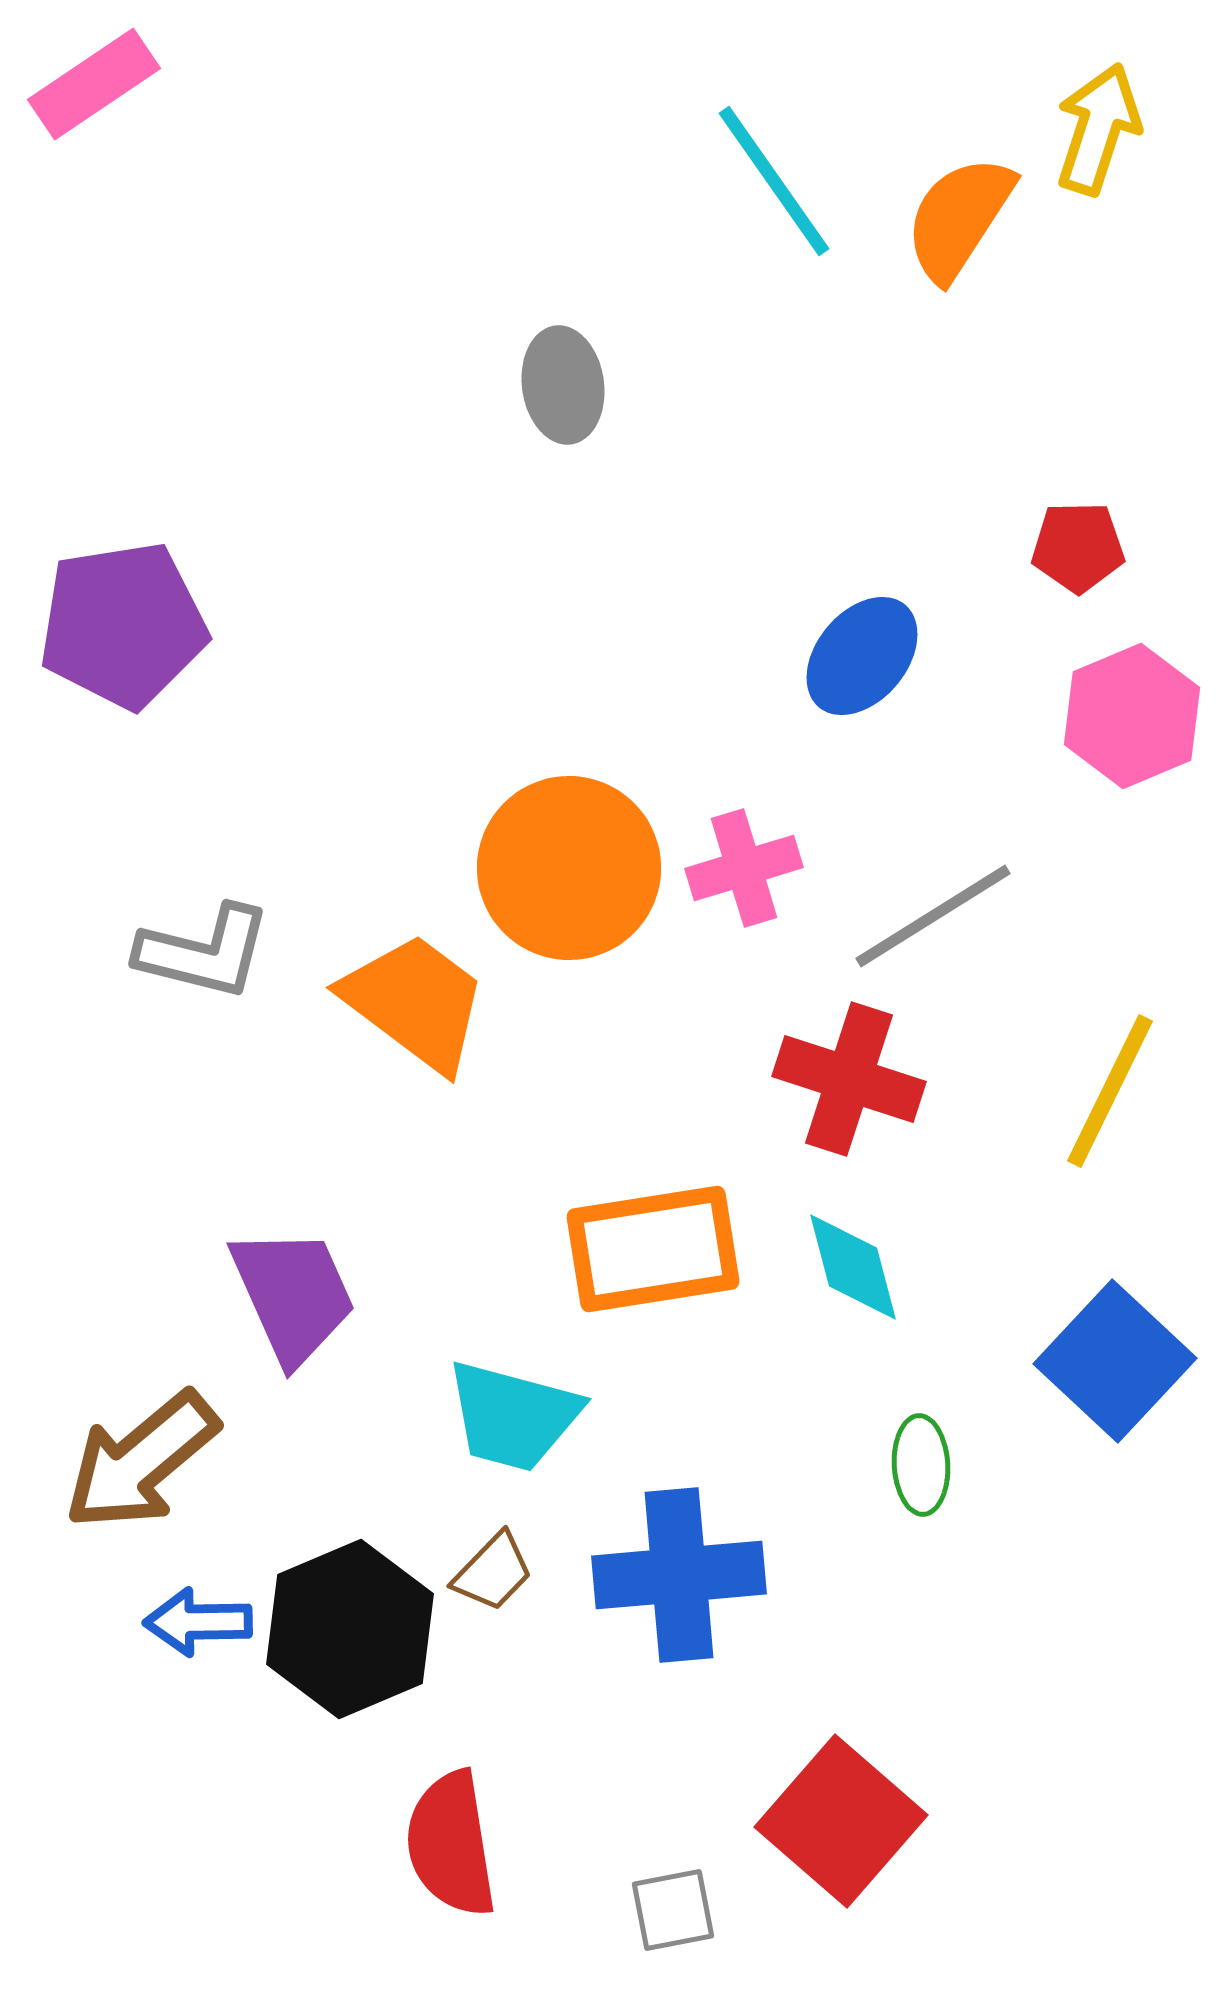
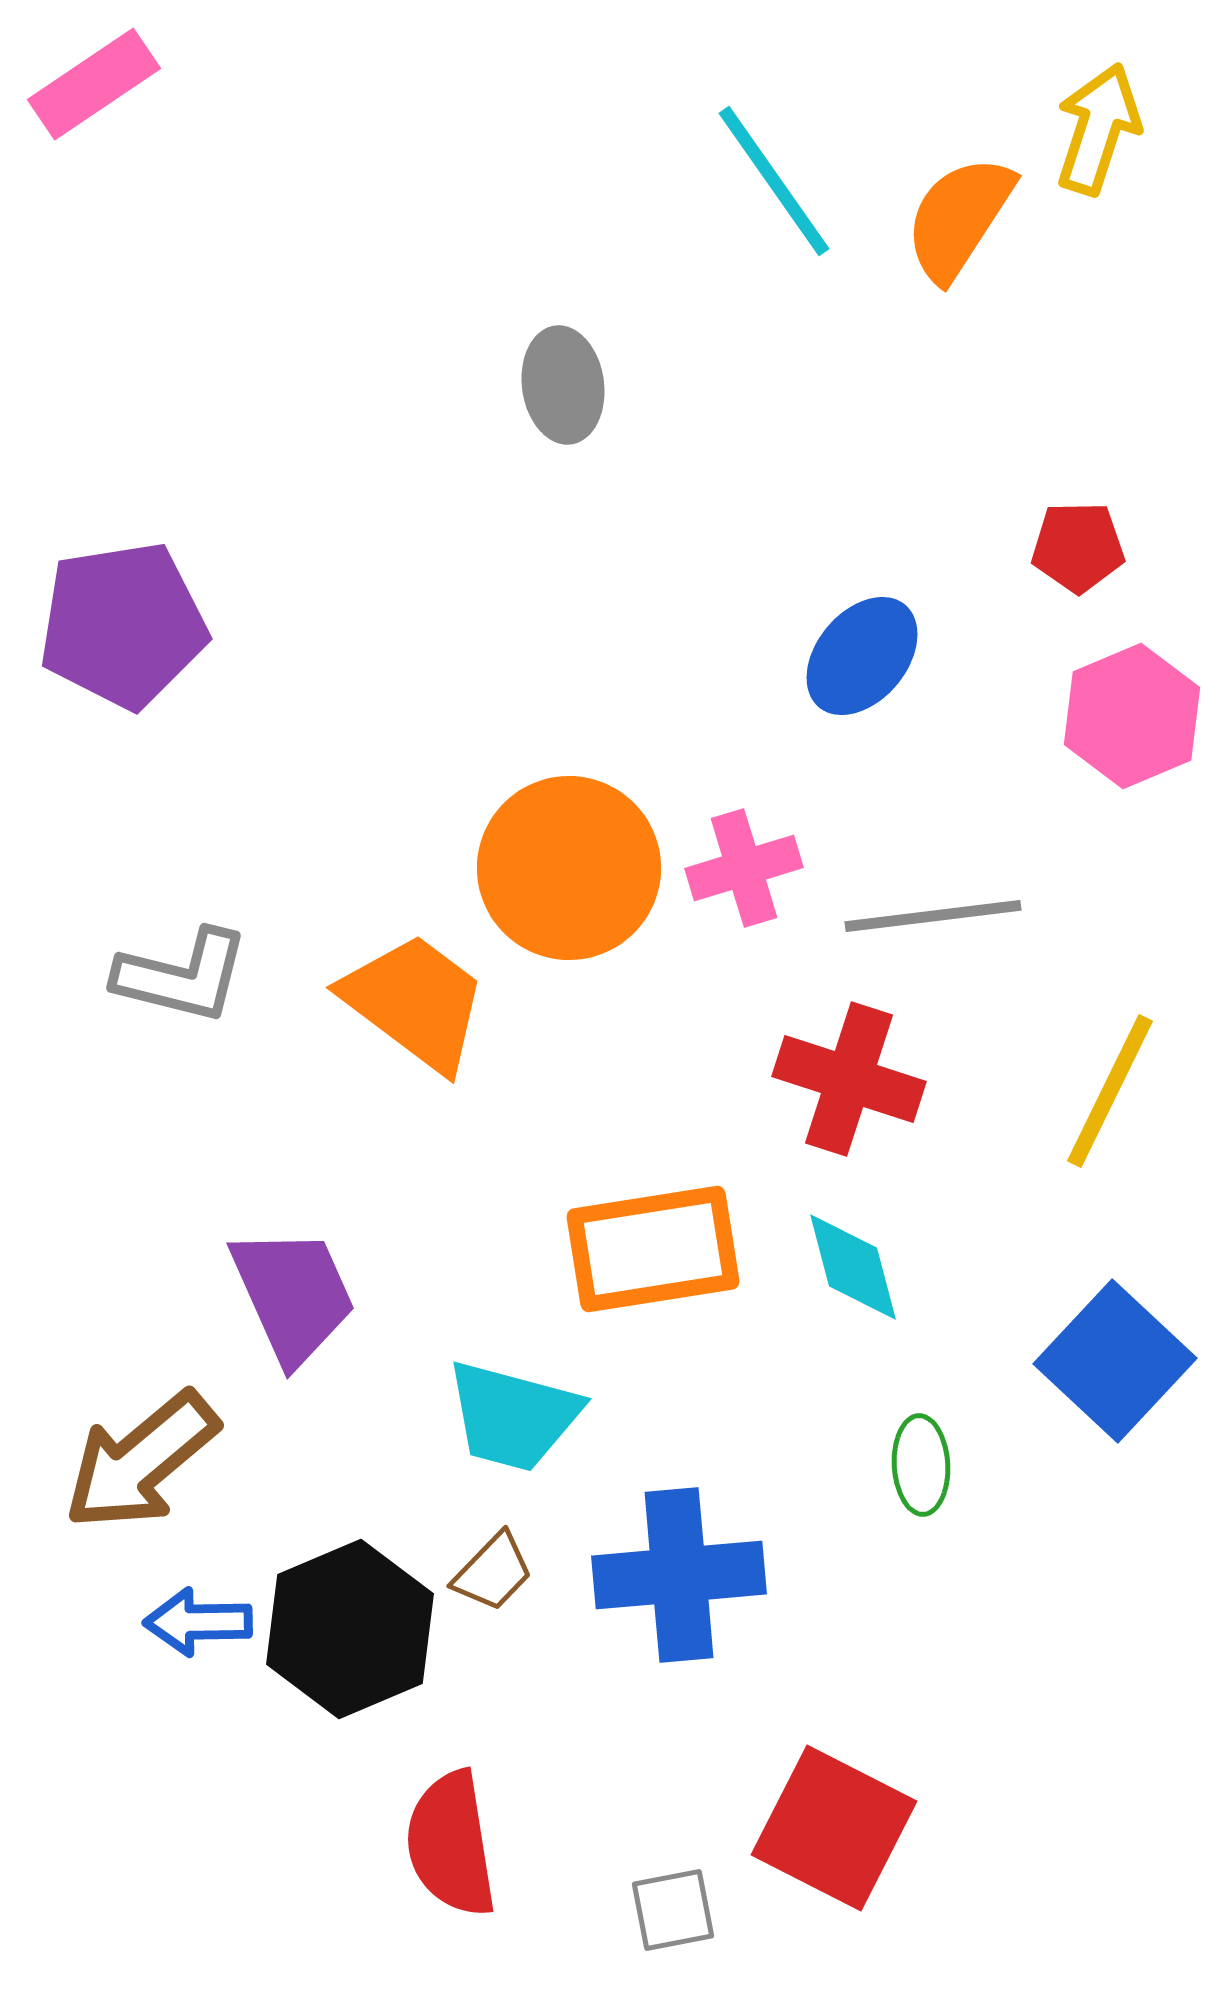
gray line: rotated 25 degrees clockwise
gray L-shape: moved 22 px left, 24 px down
red square: moved 7 px left, 7 px down; rotated 14 degrees counterclockwise
